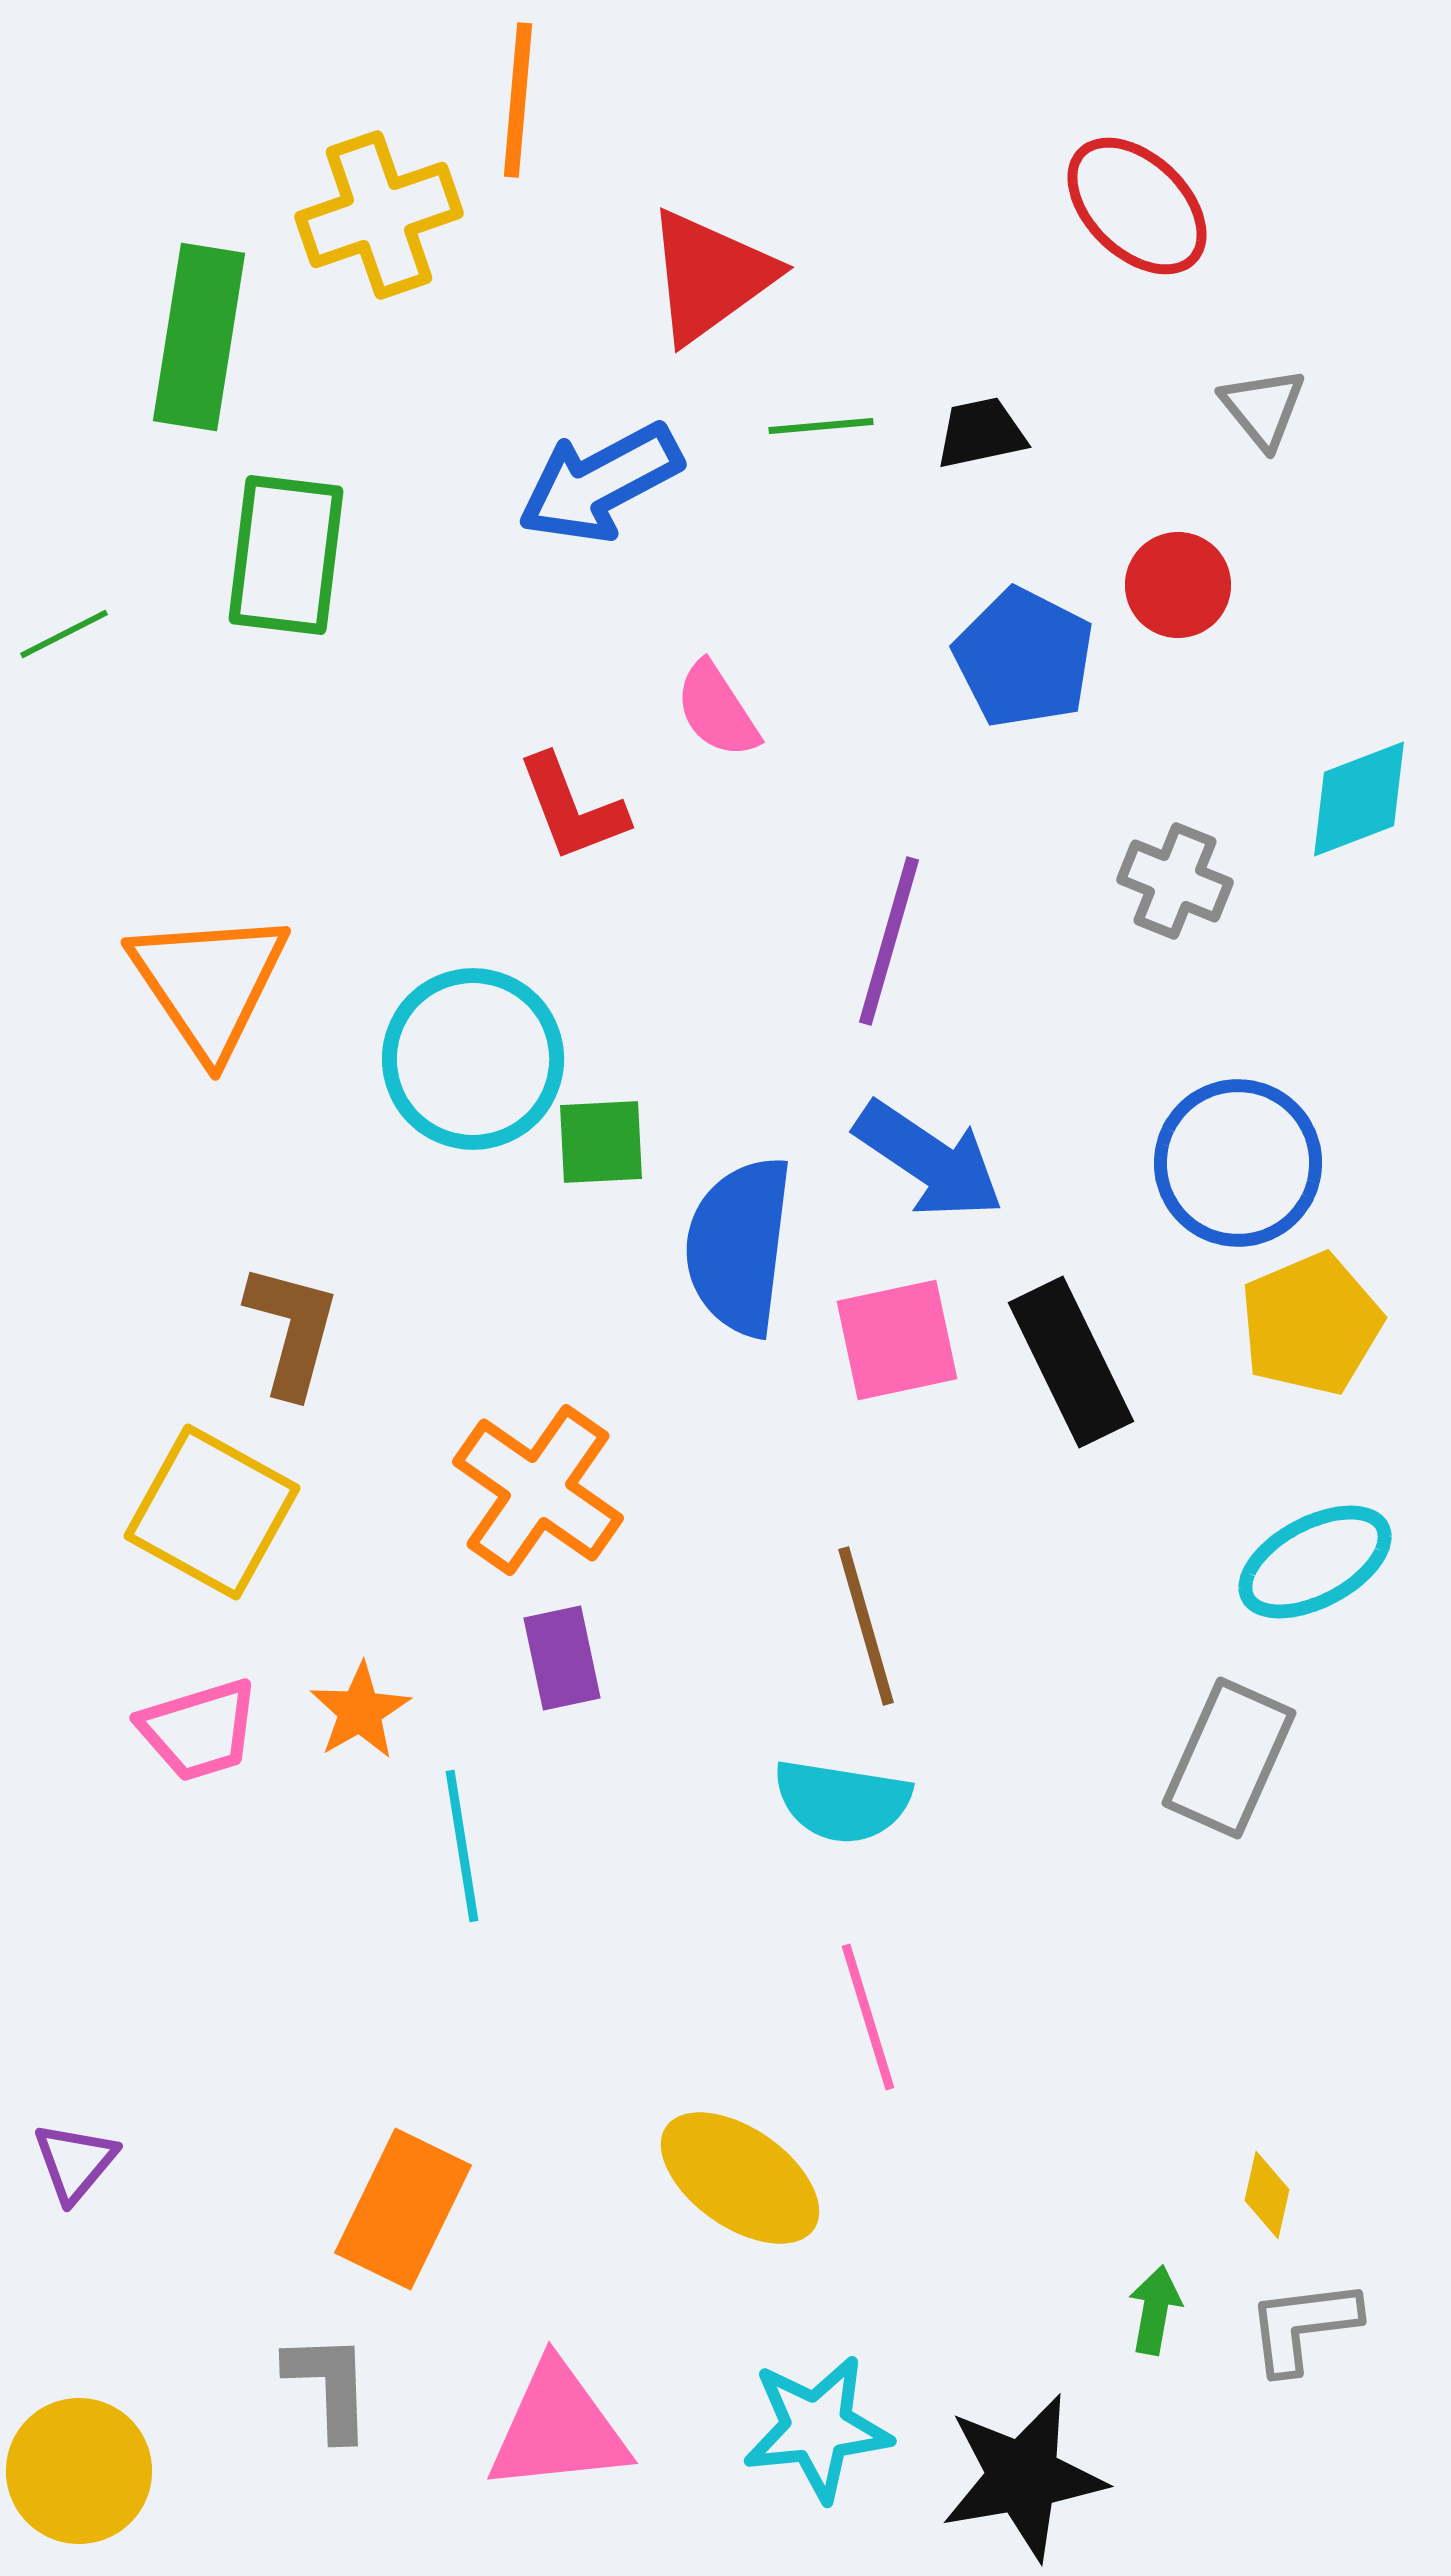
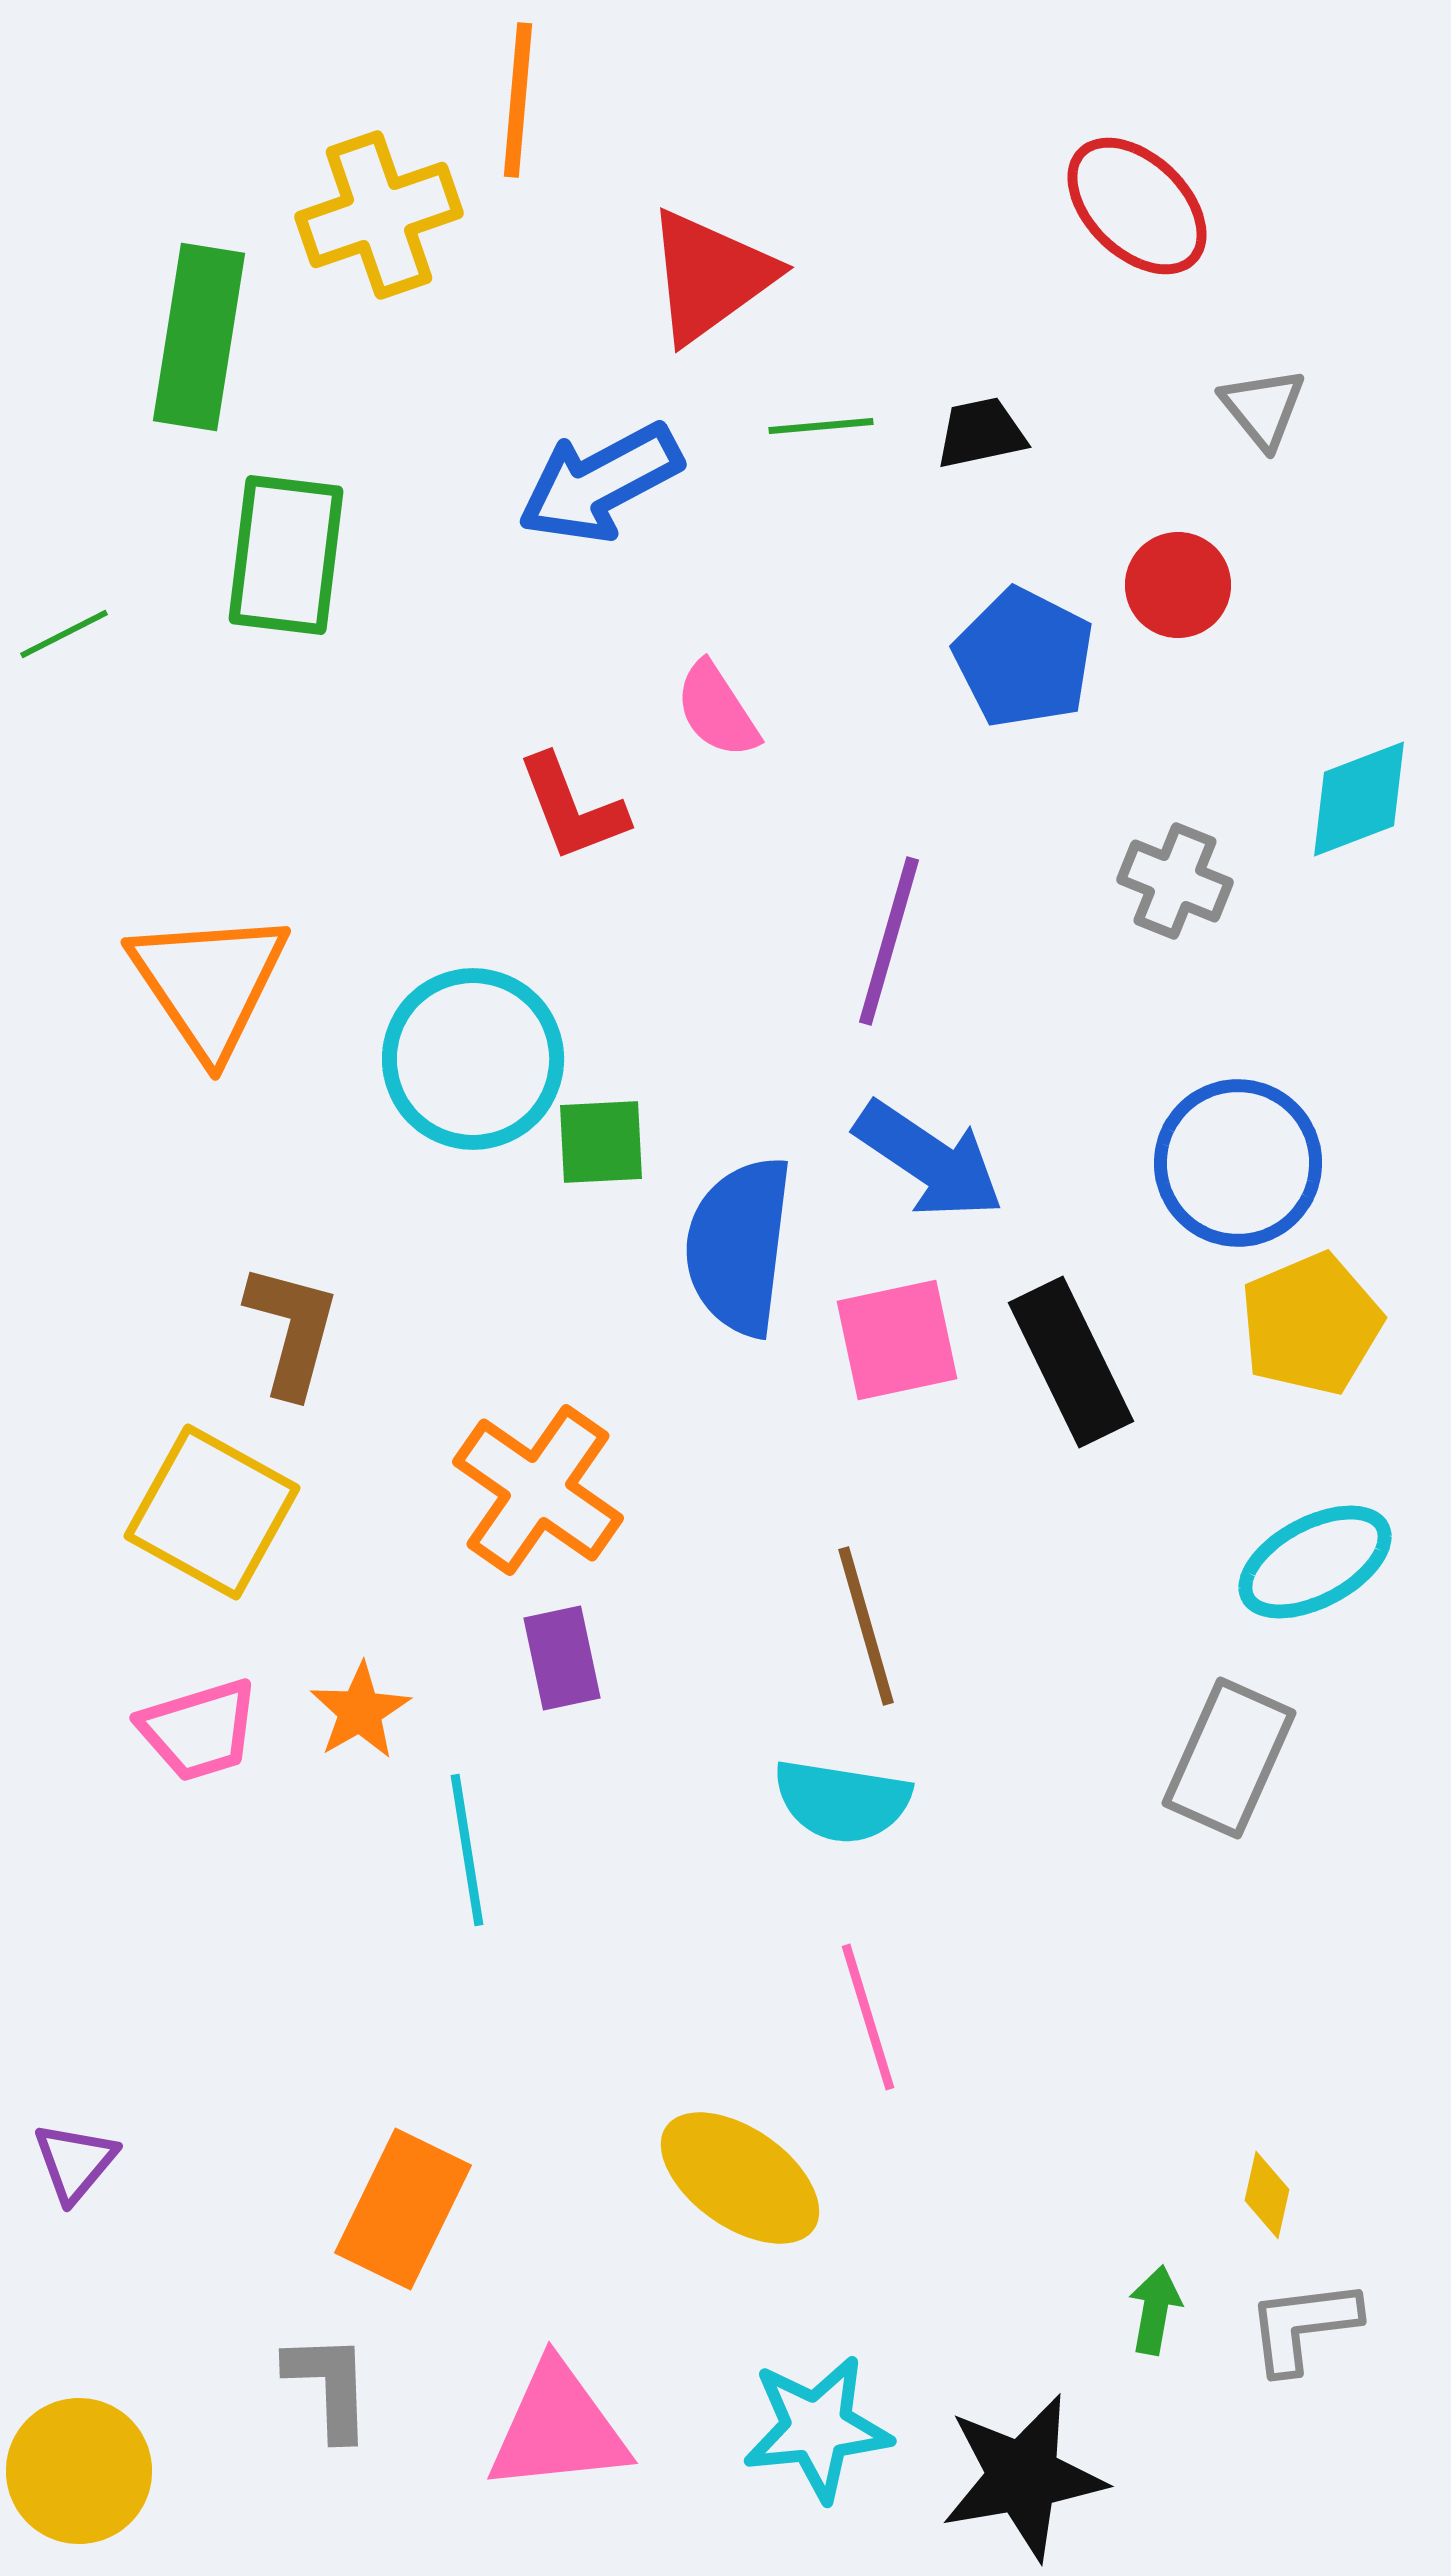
cyan line at (462, 1846): moved 5 px right, 4 px down
